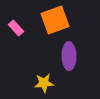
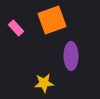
orange square: moved 3 px left
purple ellipse: moved 2 px right
